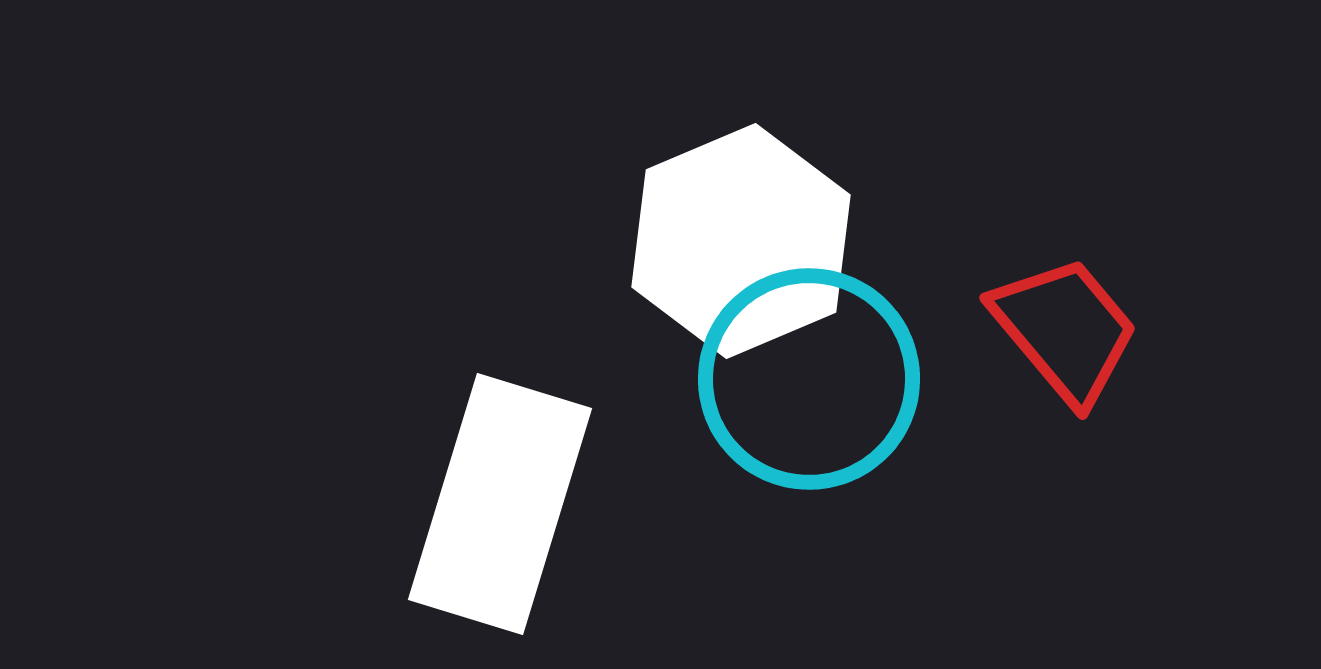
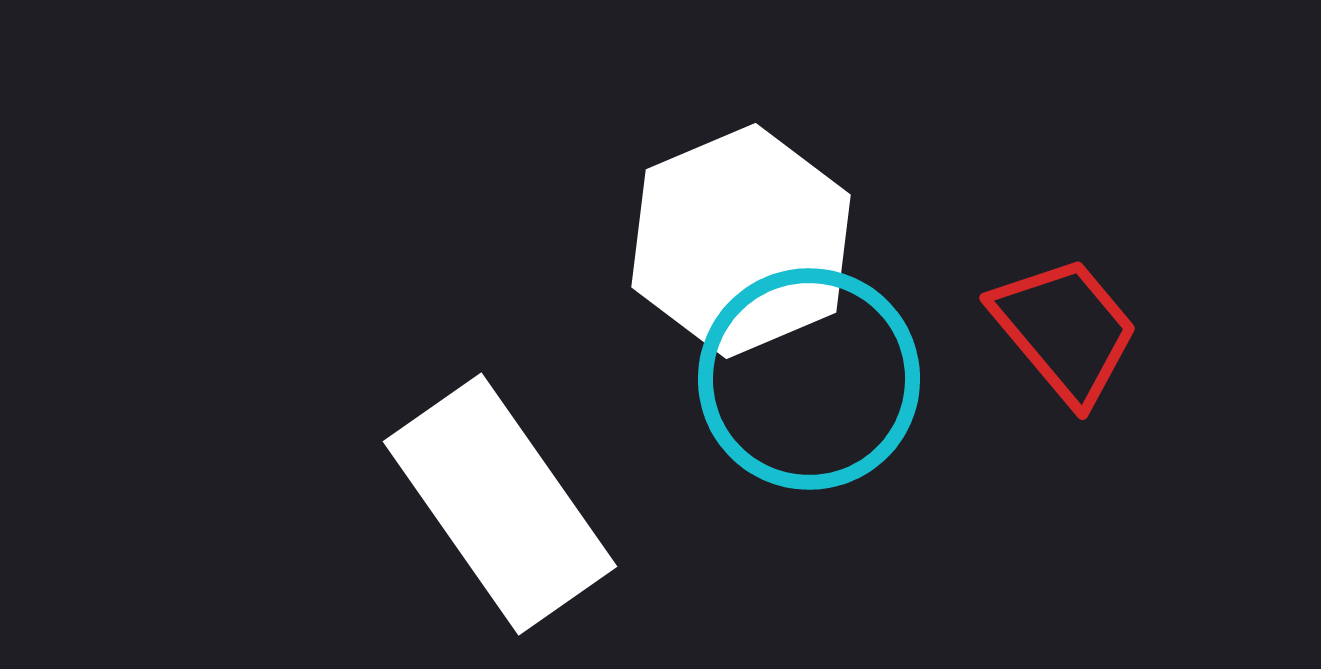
white rectangle: rotated 52 degrees counterclockwise
